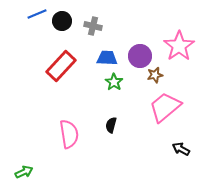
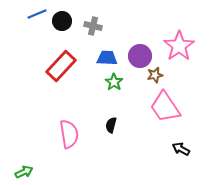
pink trapezoid: rotated 84 degrees counterclockwise
